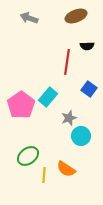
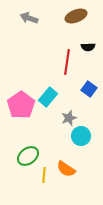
black semicircle: moved 1 px right, 1 px down
